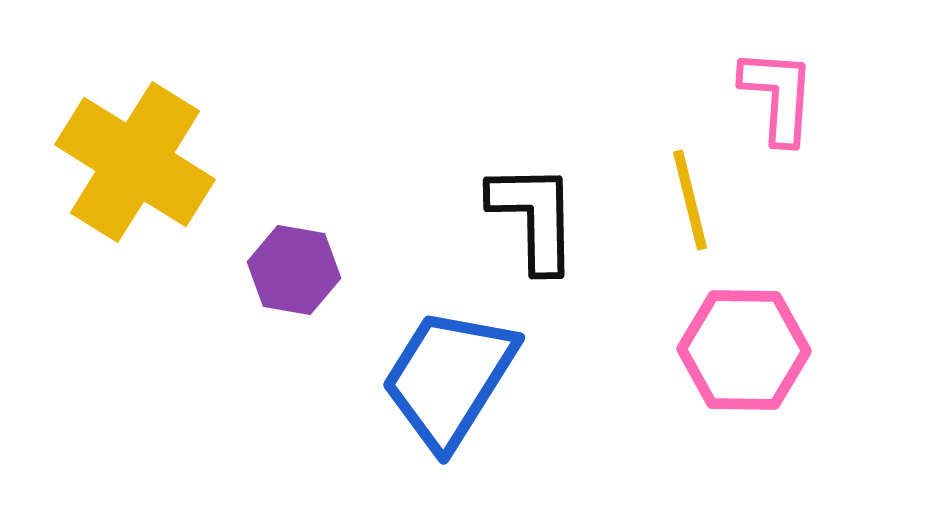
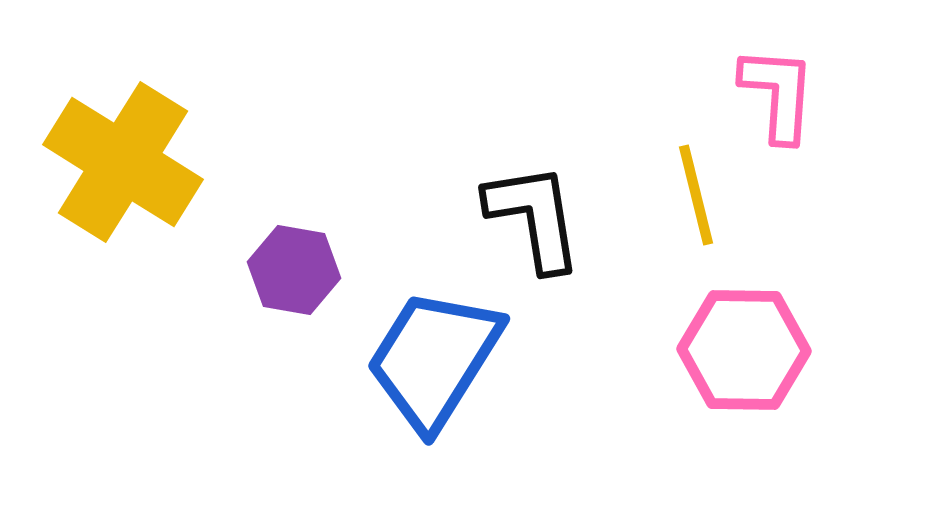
pink L-shape: moved 2 px up
yellow cross: moved 12 px left
yellow line: moved 6 px right, 5 px up
black L-shape: rotated 8 degrees counterclockwise
blue trapezoid: moved 15 px left, 19 px up
